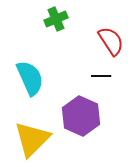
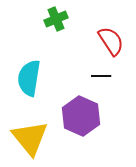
cyan semicircle: moved 1 px left; rotated 147 degrees counterclockwise
yellow triangle: moved 2 px left, 1 px up; rotated 24 degrees counterclockwise
